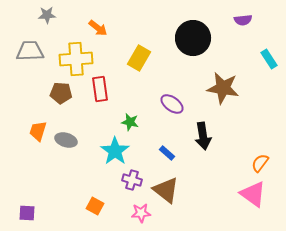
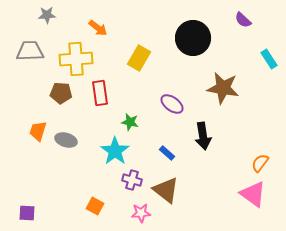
purple semicircle: rotated 48 degrees clockwise
red rectangle: moved 4 px down
